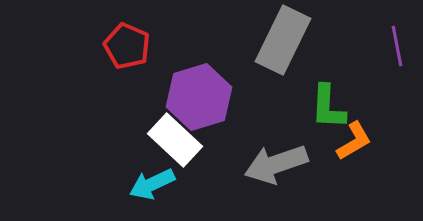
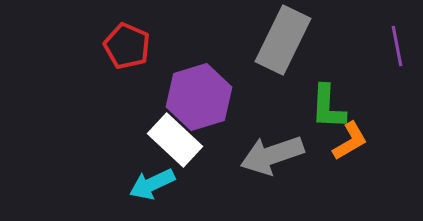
orange L-shape: moved 4 px left
gray arrow: moved 4 px left, 9 px up
